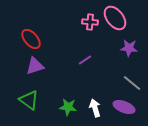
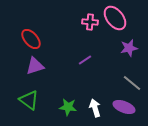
purple star: rotated 18 degrees counterclockwise
